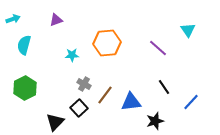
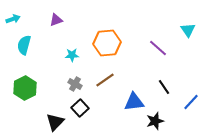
gray cross: moved 9 px left
brown line: moved 15 px up; rotated 18 degrees clockwise
blue triangle: moved 3 px right
black square: moved 1 px right
